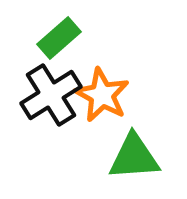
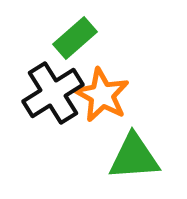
green rectangle: moved 16 px right
black cross: moved 2 px right, 2 px up
